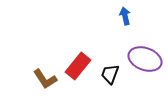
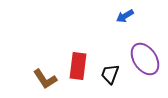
blue arrow: rotated 108 degrees counterclockwise
purple ellipse: rotated 36 degrees clockwise
red rectangle: rotated 32 degrees counterclockwise
